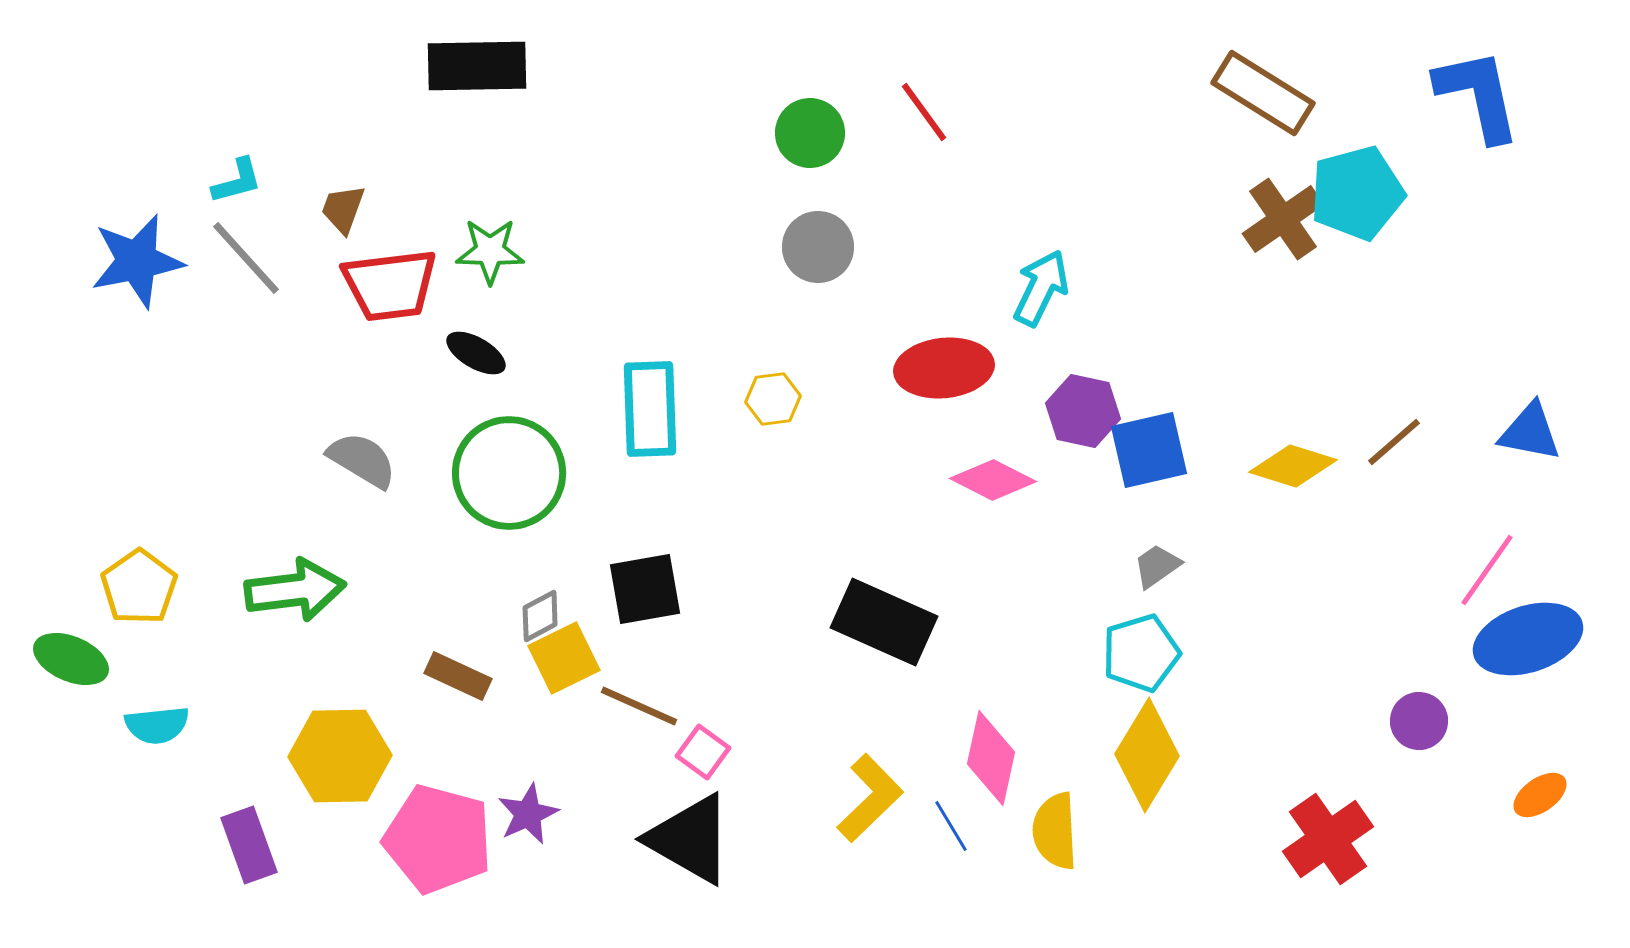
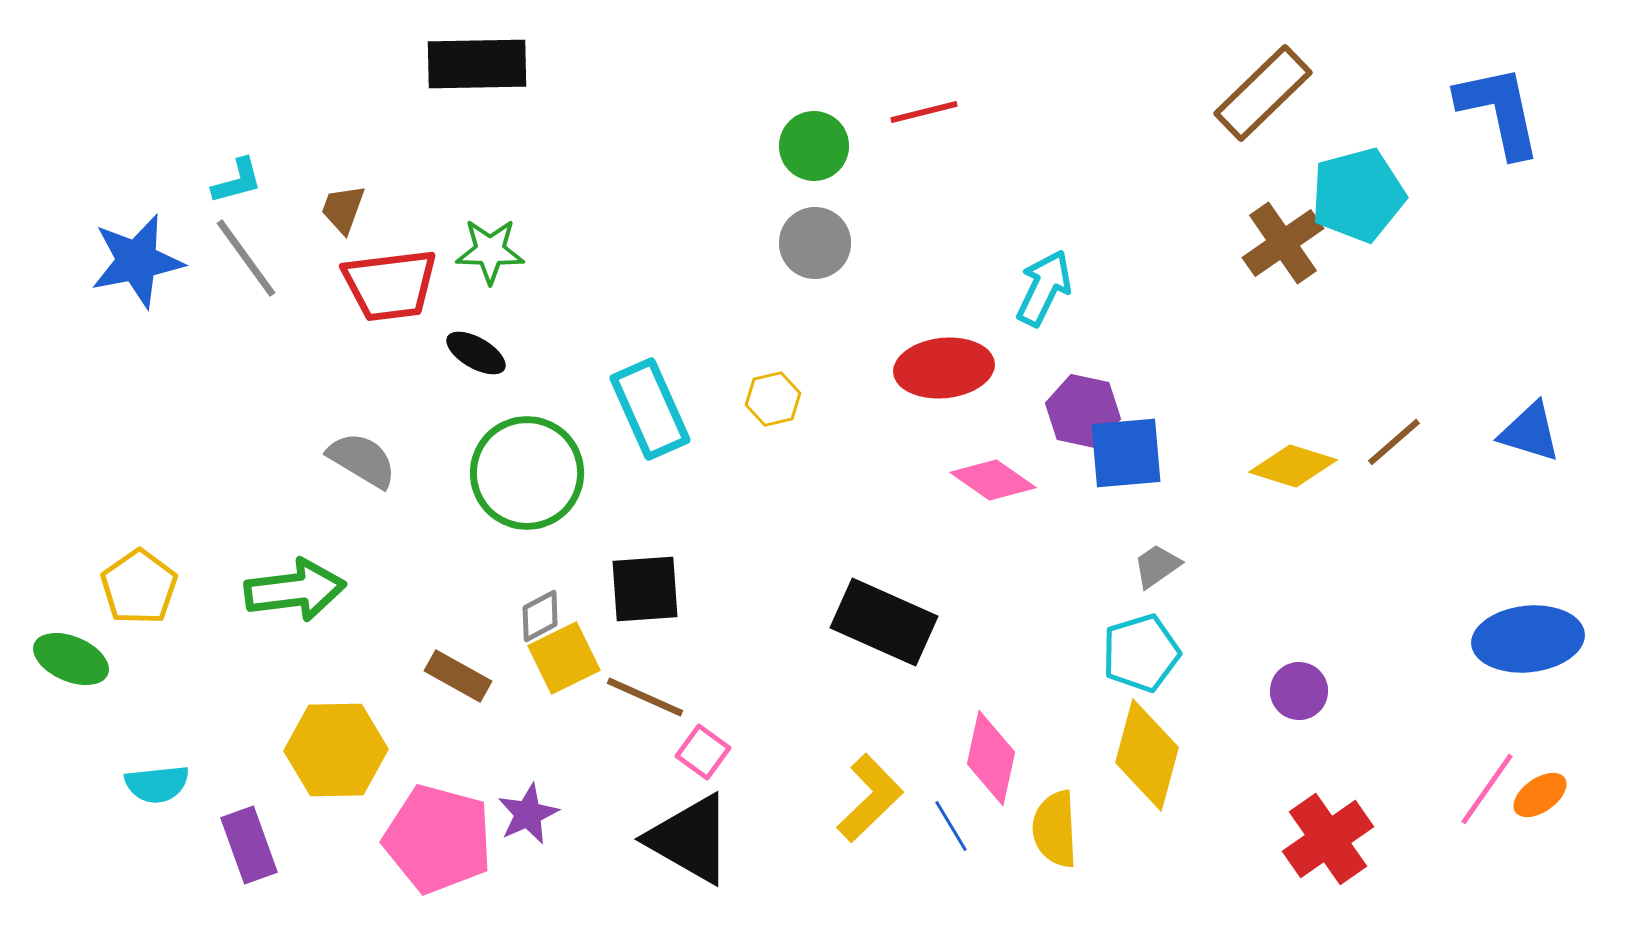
black rectangle at (477, 66): moved 2 px up
brown rectangle at (1263, 93): rotated 76 degrees counterclockwise
blue L-shape at (1478, 95): moved 21 px right, 16 px down
red line at (924, 112): rotated 68 degrees counterclockwise
green circle at (810, 133): moved 4 px right, 13 px down
cyan pentagon at (1357, 193): moved 1 px right, 2 px down
brown cross at (1283, 219): moved 24 px down
gray circle at (818, 247): moved 3 px left, 4 px up
gray line at (246, 258): rotated 6 degrees clockwise
cyan arrow at (1041, 288): moved 3 px right
yellow hexagon at (773, 399): rotated 6 degrees counterclockwise
cyan rectangle at (650, 409): rotated 22 degrees counterclockwise
blue triangle at (1530, 432): rotated 6 degrees clockwise
blue square at (1149, 450): moved 23 px left, 3 px down; rotated 8 degrees clockwise
green circle at (509, 473): moved 18 px right
pink diamond at (993, 480): rotated 8 degrees clockwise
pink line at (1487, 570): moved 219 px down
black square at (645, 589): rotated 6 degrees clockwise
blue ellipse at (1528, 639): rotated 12 degrees clockwise
brown rectangle at (458, 676): rotated 4 degrees clockwise
brown line at (639, 706): moved 6 px right, 9 px up
purple circle at (1419, 721): moved 120 px left, 30 px up
cyan semicircle at (157, 725): moved 59 px down
yellow diamond at (1147, 755): rotated 16 degrees counterclockwise
yellow hexagon at (340, 756): moved 4 px left, 6 px up
yellow semicircle at (1055, 831): moved 2 px up
